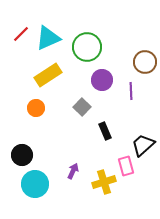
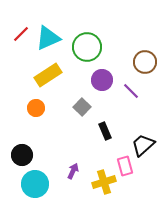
purple line: rotated 42 degrees counterclockwise
pink rectangle: moved 1 px left
